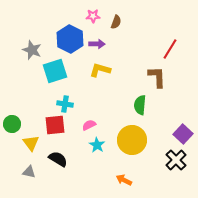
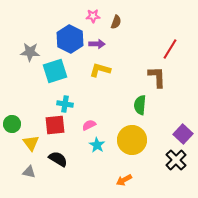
gray star: moved 2 px left, 2 px down; rotated 18 degrees counterclockwise
orange arrow: rotated 56 degrees counterclockwise
